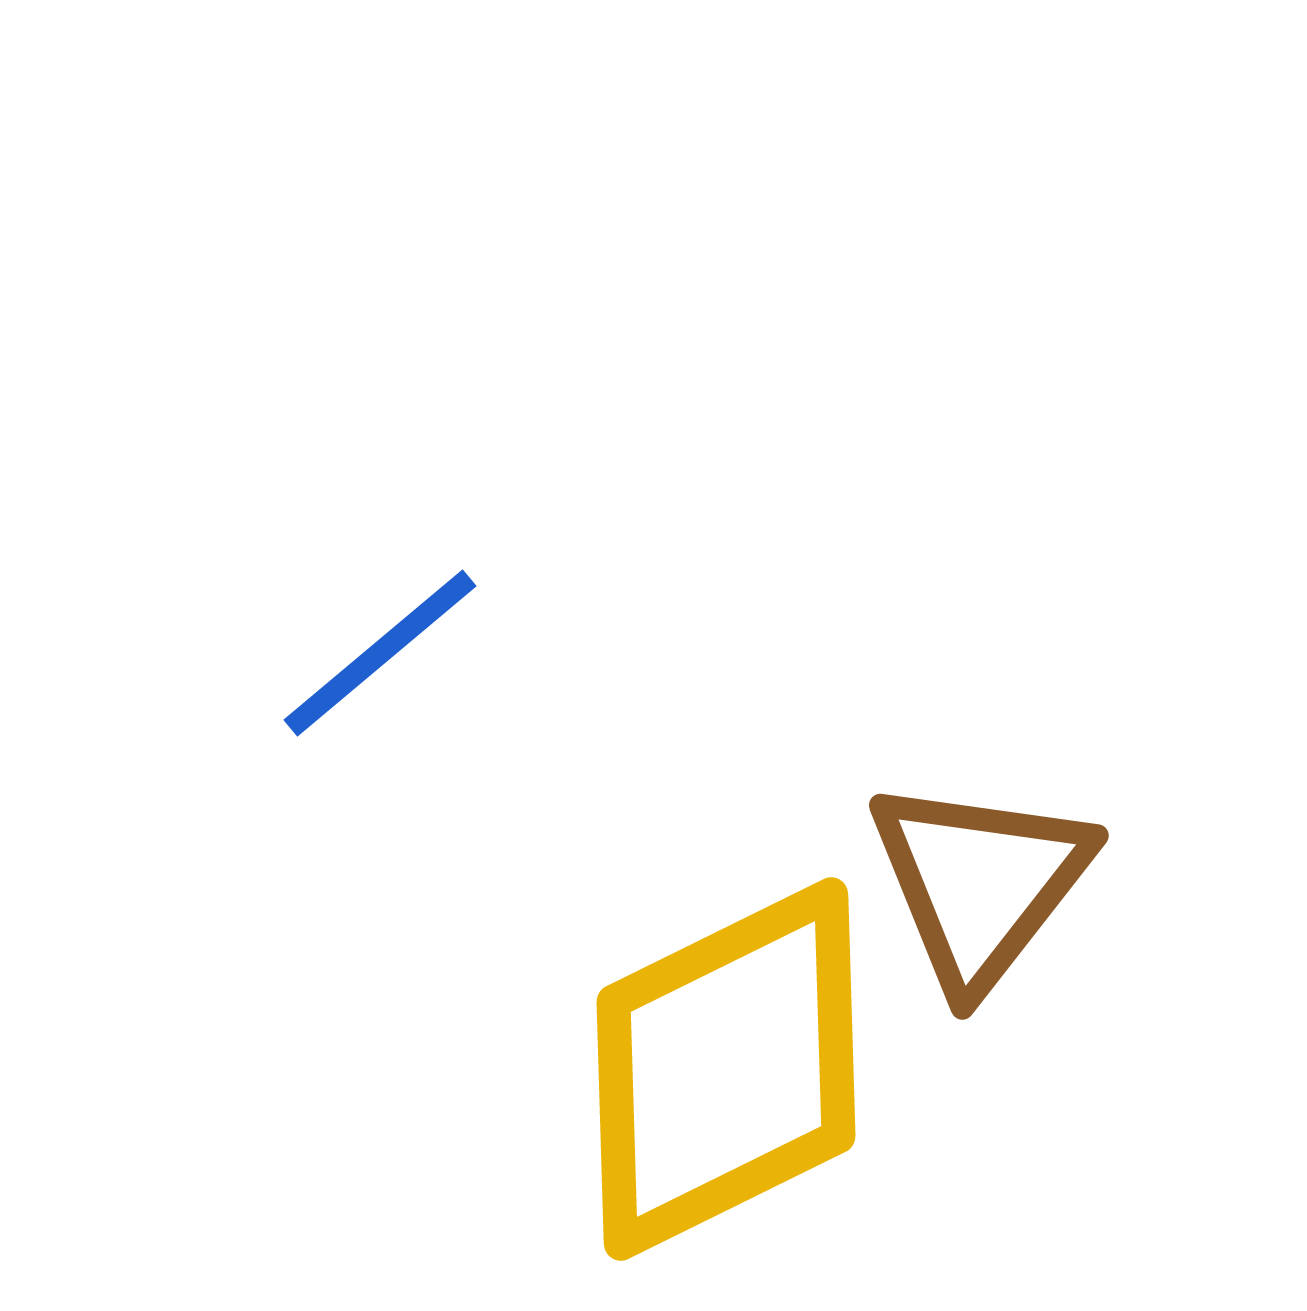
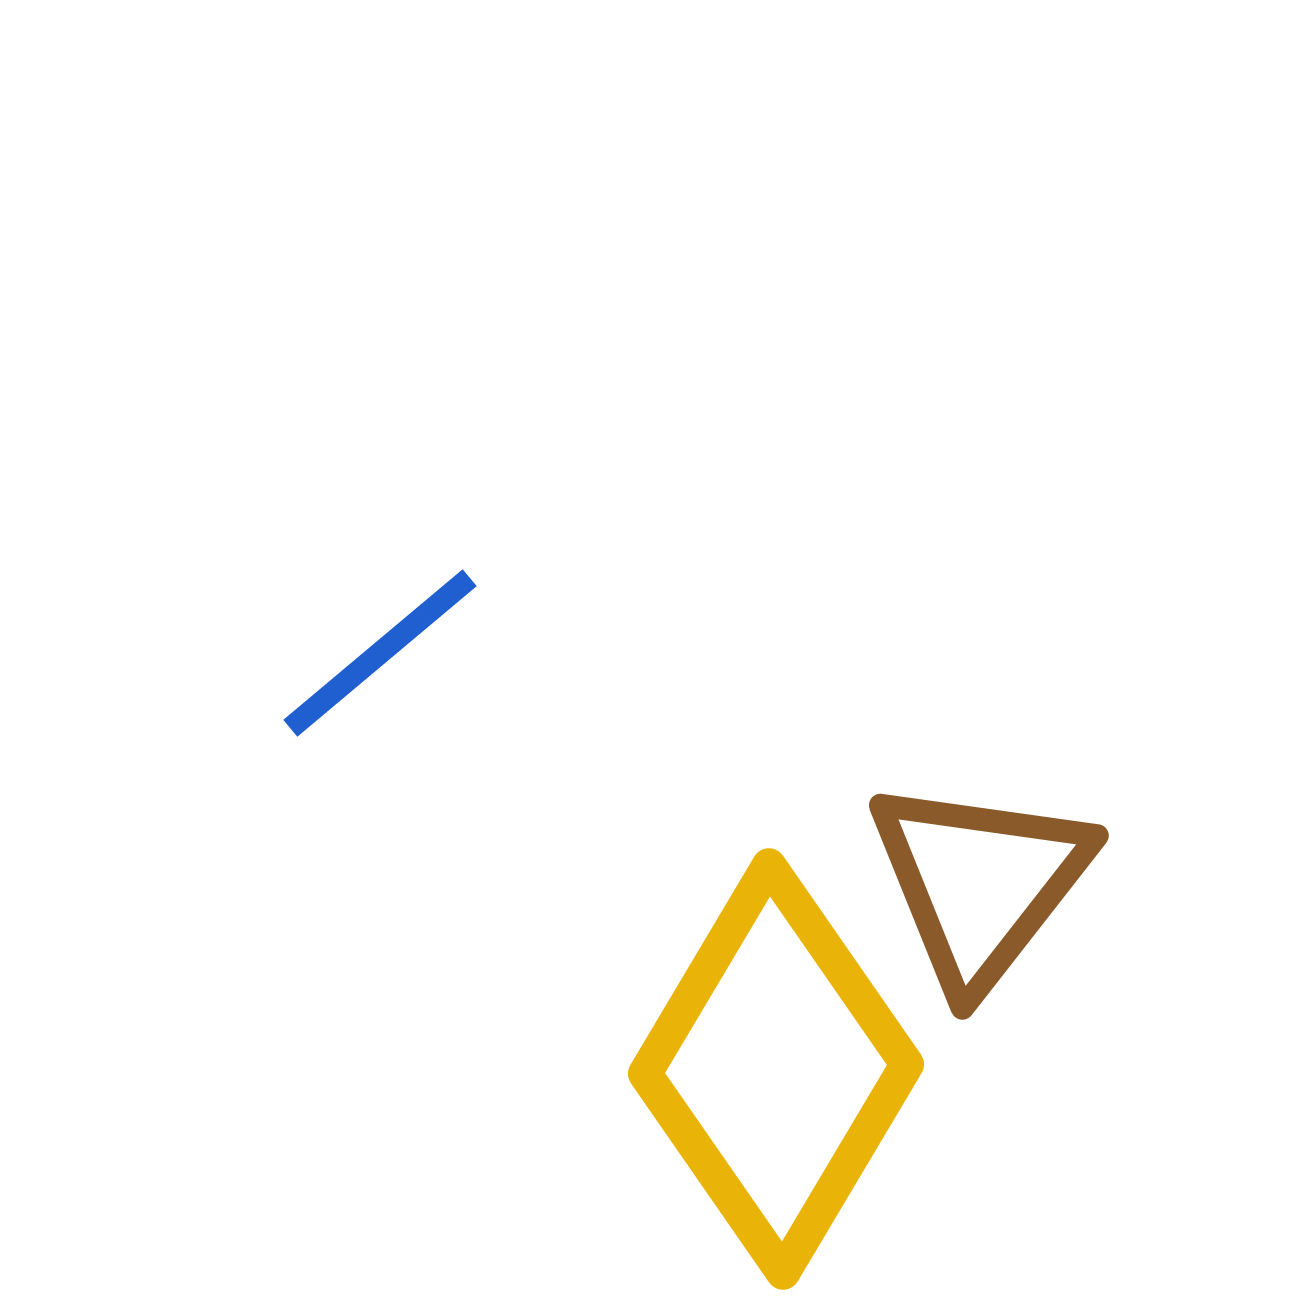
yellow diamond: moved 50 px right; rotated 33 degrees counterclockwise
